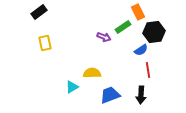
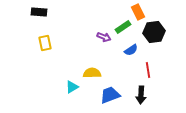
black rectangle: rotated 42 degrees clockwise
blue semicircle: moved 10 px left
